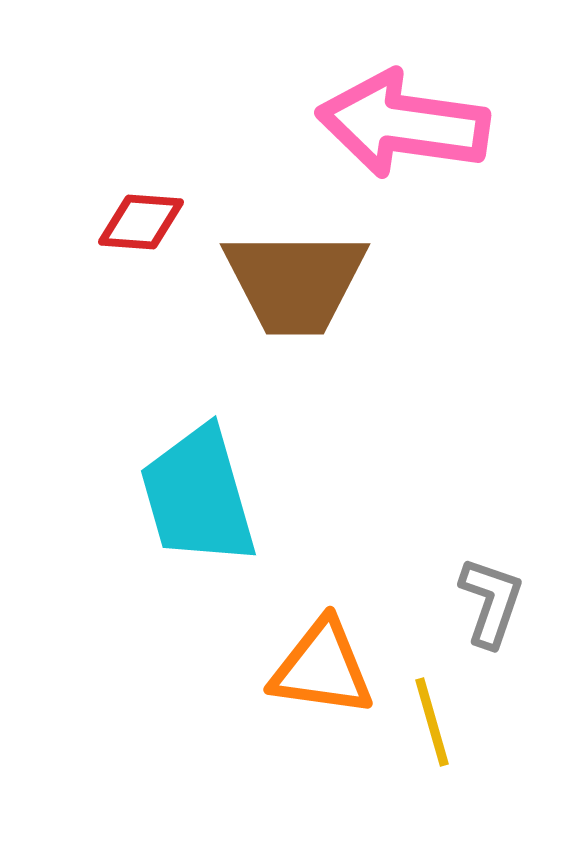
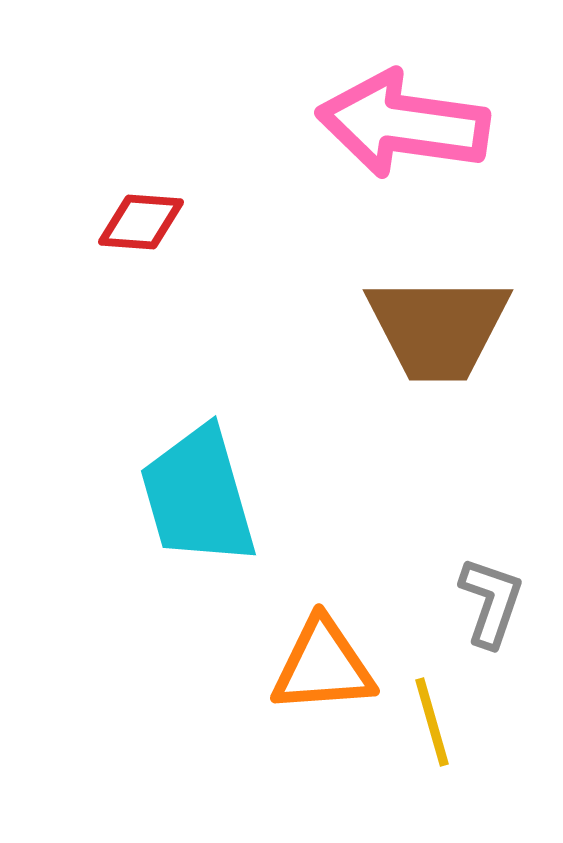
brown trapezoid: moved 143 px right, 46 px down
orange triangle: moved 1 px right, 2 px up; rotated 12 degrees counterclockwise
